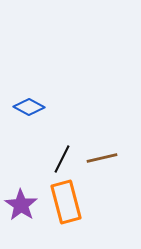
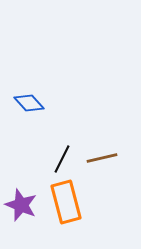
blue diamond: moved 4 px up; rotated 20 degrees clockwise
purple star: rotated 12 degrees counterclockwise
